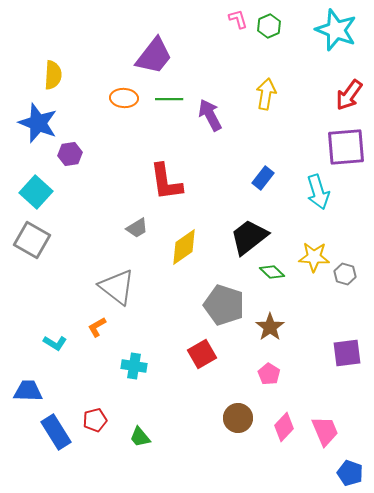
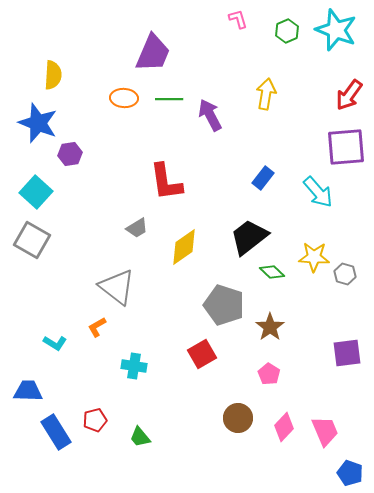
green hexagon at (269, 26): moved 18 px right, 5 px down
purple trapezoid at (154, 56): moved 1 px left, 3 px up; rotated 15 degrees counterclockwise
cyan arrow at (318, 192): rotated 24 degrees counterclockwise
